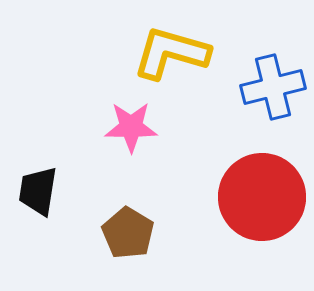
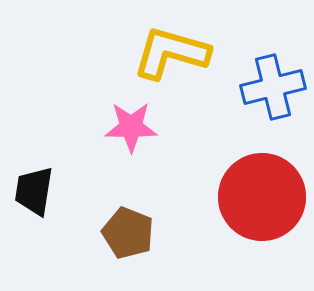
black trapezoid: moved 4 px left
brown pentagon: rotated 9 degrees counterclockwise
